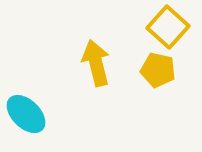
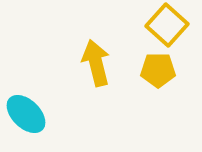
yellow square: moved 1 px left, 2 px up
yellow pentagon: rotated 12 degrees counterclockwise
